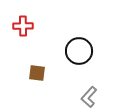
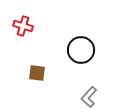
red cross: rotated 18 degrees clockwise
black circle: moved 2 px right, 1 px up
